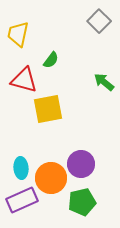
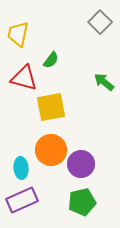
gray square: moved 1 px right, 1 px down
red triangle: moved 2 px up
yellow square: moved 3 px right, 2 px up
orange circle: moved 28 px up
